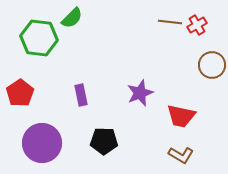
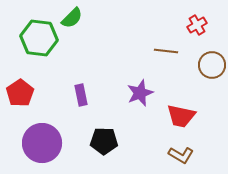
brown line: moved 4 px left, 29 px down
